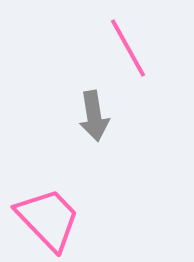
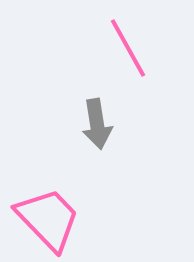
gray arrow: moved 3 px right, 8 px down
